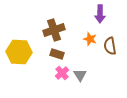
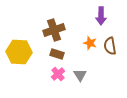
purple arrow: moved 1 px right, 2 px down
orange star: moved 4 px down
pink cross: moved 4 px left, 1 px down
